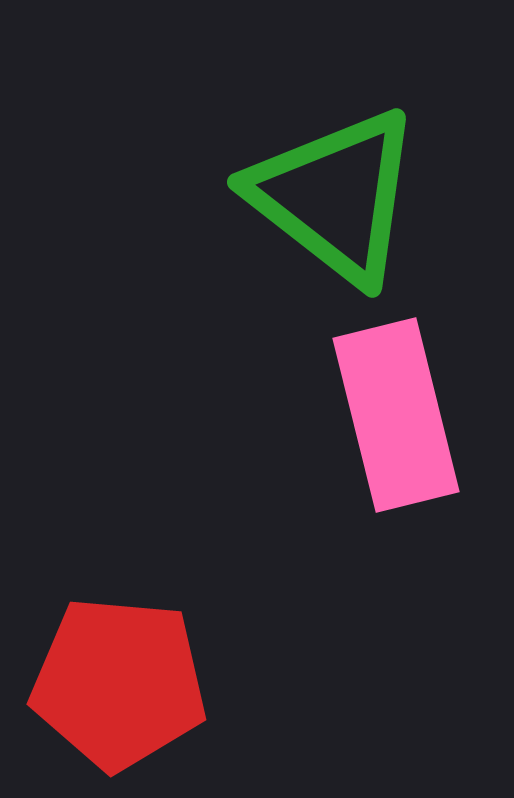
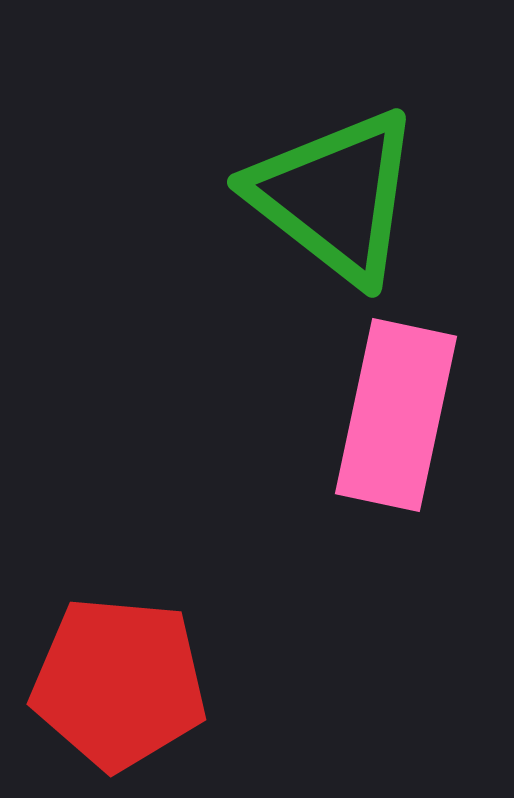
pink rectangle: rotated 26 degrees clockwise
